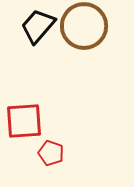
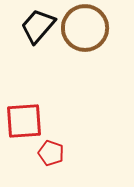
brown circle: moved 1 px right, 2 px down
